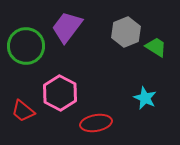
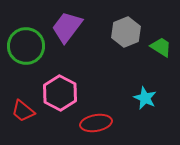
green trapezoid: moved 5 px right
